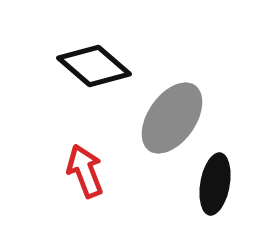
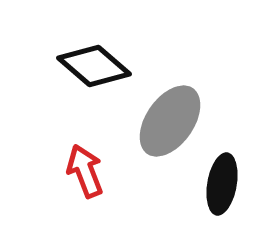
gray ellipse: moved 2 px left, 3 px down
black ellipse: moved 7 px right
